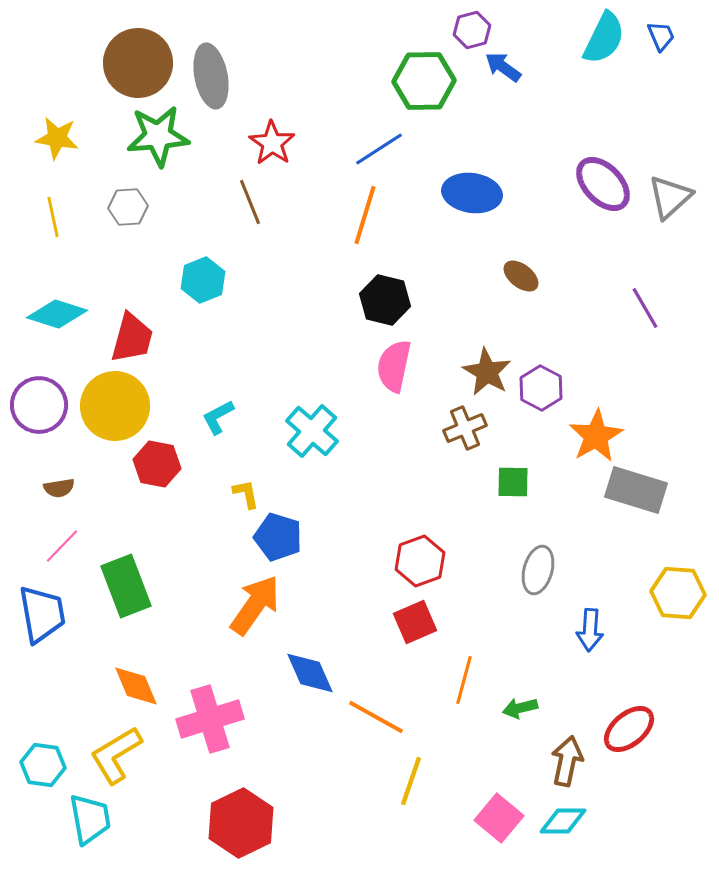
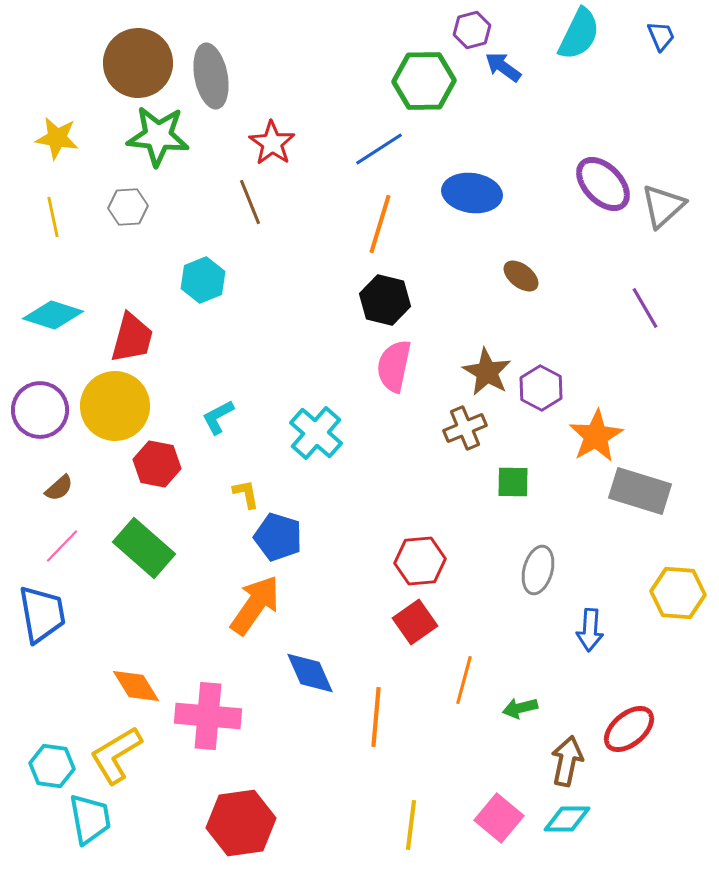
cyan semicircle at (604, 38): moved 25 px left, 4 px up
green star at (158, 136): rotated 10 degrees clockwise
gray triangle at (670, 197): moved 7 px left, 9 px down
orange line at (365, 215): moved 15 px right, 9 px down
cyan diamond at (57, 314): moved 4 px left, 1 px down
purple circle at (39, 405): moved 1 px right, 5 px down
cyan cross at (312, 431): moved 4 px right, 2 px down
brown semicircle at (59, 488): rotated 32 degrees counterclockwise
gray rectangle at (636, 490): moved 4 px right, 1 px down
red hexagon at (420, 561): rotated 15 degrees clockwise
green rectangle at (126, 586): moved 18 px right, 38 px up; rotated 28 degrees counterclockwise
red square at (415, 622): rotated 12 degrees counterclockwise
orange diamond at (136, 686): rotated 9 degrees counterclockwise
orange line at (376, 717): rotated 66 degrees clockwise
pink cross at (210, 719): moved 2 px left, 3 px up; rotated 22 degrees clockwise
cyan hexagon at (43, 765): moved 9 px right, 1 px down
yellow line at (411, 781): moved 44 px down; rotated 12 degrees counterclockwise
cyan diamond at (563, 821): moved 4 px right, 2 px up
red hexagon at (241, 823): rotated 18 degrees clockwise
